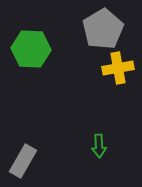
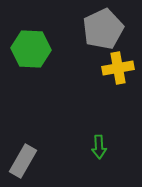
gray pentagon: rotated 6 degrees clockwise
green arrow: moved 1 px down
